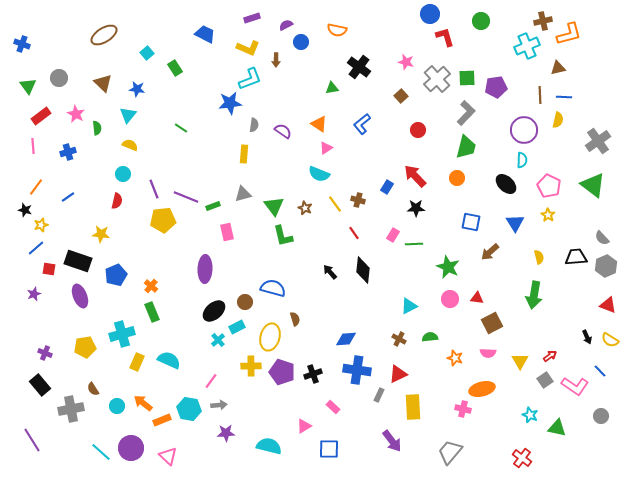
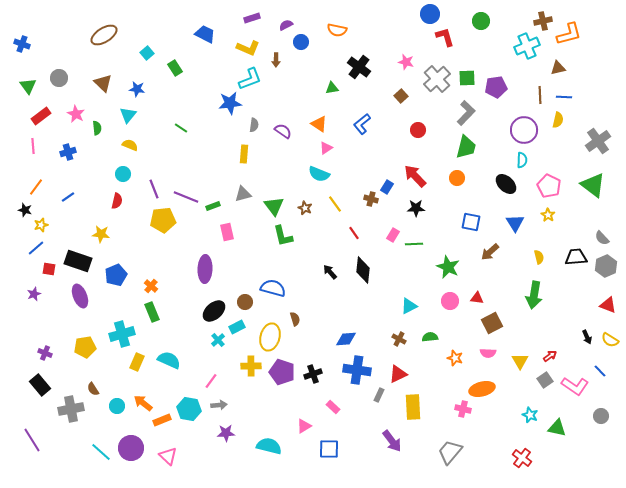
brown cross at (358, 200): moved 13 px right, 1 px up
pink circle at (450, 299): moved 2 px down
